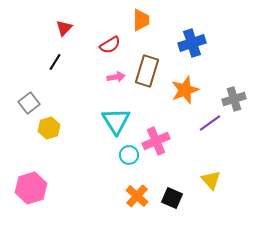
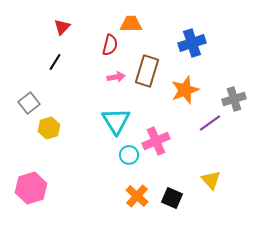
orange trapezoid: moved 10 px left, 4 px down; rotated 90 degrees counterclockwise
red triangle: moved 2 px left, 1 px up
red semicircle: rotated 45 degrees counterclockwise
